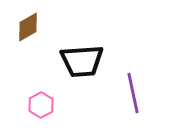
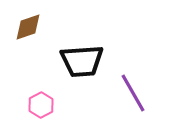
brown diamond: rotated 12 degrees clockwise
purple line: rotated 18 degrees counterclockwise
